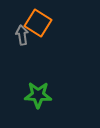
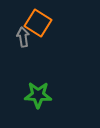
gray arrow: moved 1 px right, 2 px down
